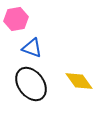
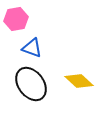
yellow diamond: rotated 12 degrees counterclockwise
